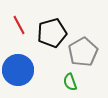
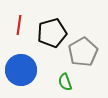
red line: rotated 36 degrees clockwise
blue circle: moved 3 px right
green semicircle: moved 5 px left
